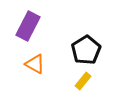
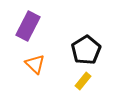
orange triangle: rotated 15 degrees clockwise
